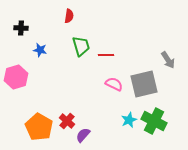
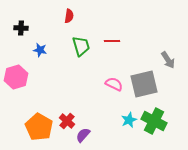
red line: moved 6 px right, 14 px up
